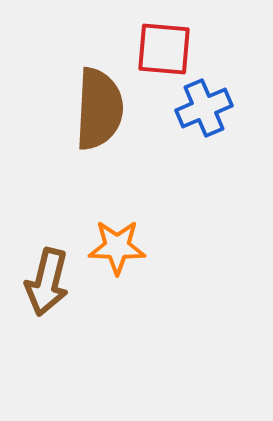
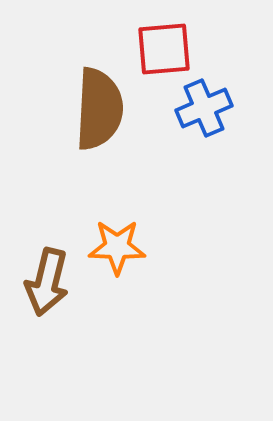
red square: rotated 10 degrees counterclockwise
